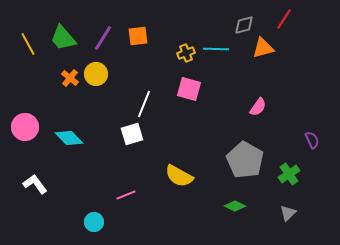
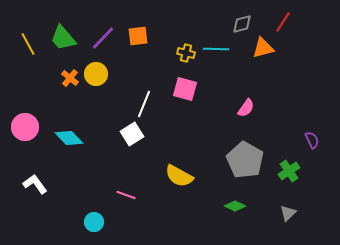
red line: moved 1 px left, 3 px down
gray diamond: moved 2 px left, 1 px up
purple line: rotated 12 degrees clockwise
yellow cross: rotated 36 degrees clockwise
pink square: moved 4 px left
pink semicircle: moved 12 px left, 1 px down
white square: rotated 15 degrees counterclockwise
green cross: moved 3 px up
pink line: rotated 42 degrees clockwise
